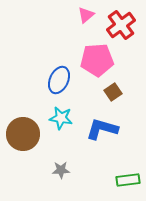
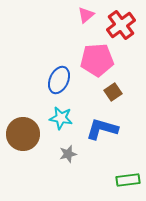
gray star: moved 7 px right, 16 px up; rotated 12 degrees counterclockwise
